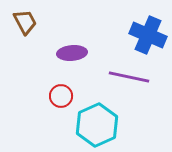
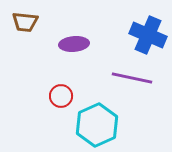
brown trapezoid: rotated 124 degrees clockwise
purple ellipse: moved 2 px right, 9 px up
purple line: moved 3 px right, 1 px down
